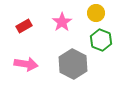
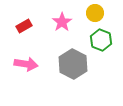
yellow circle: moved 1 px left
